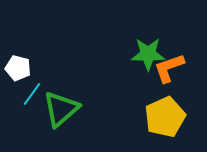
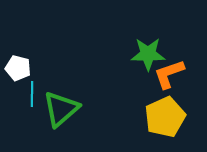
orange L-shape: moved 6 px down
cyan line: rotated 35 degrees counterclockwise
